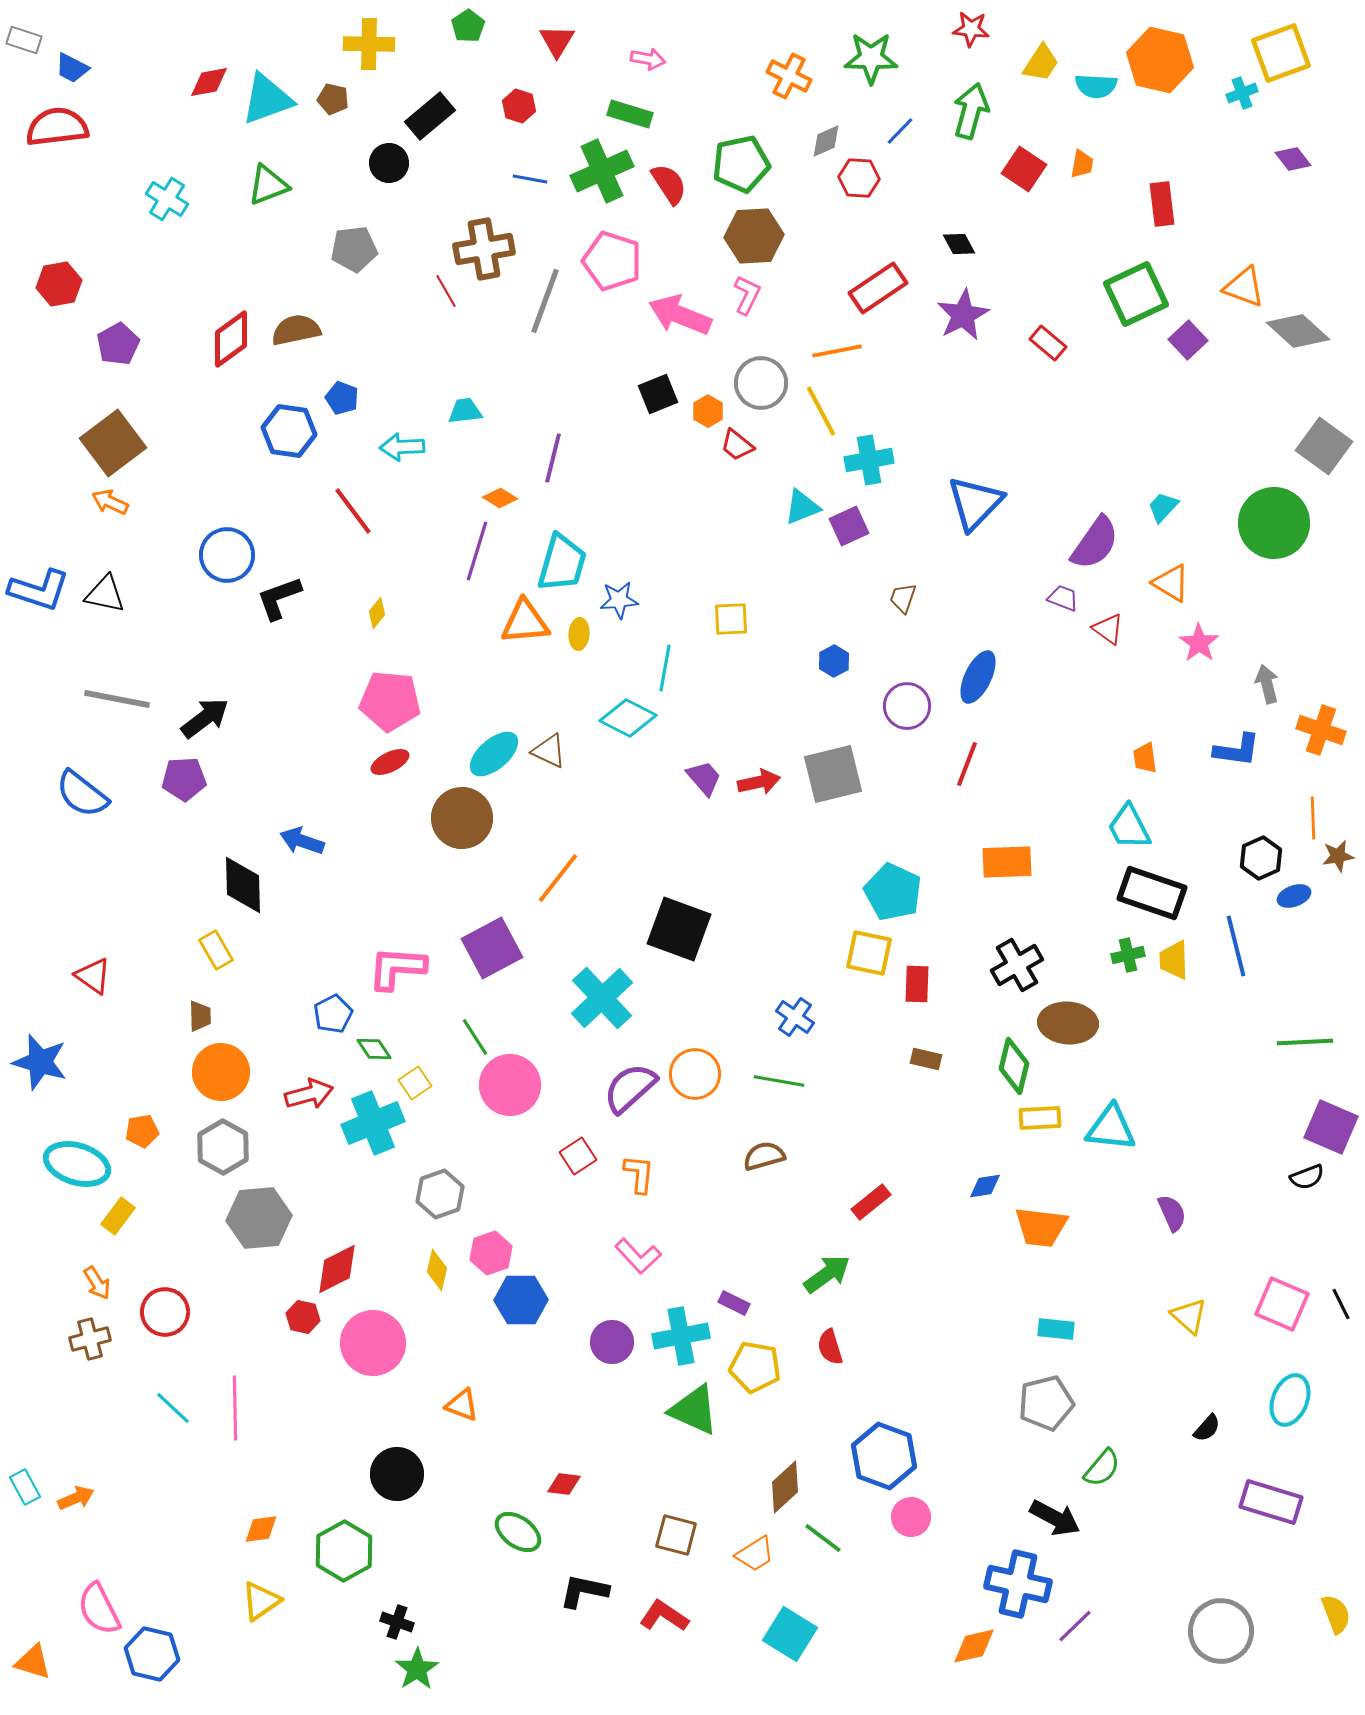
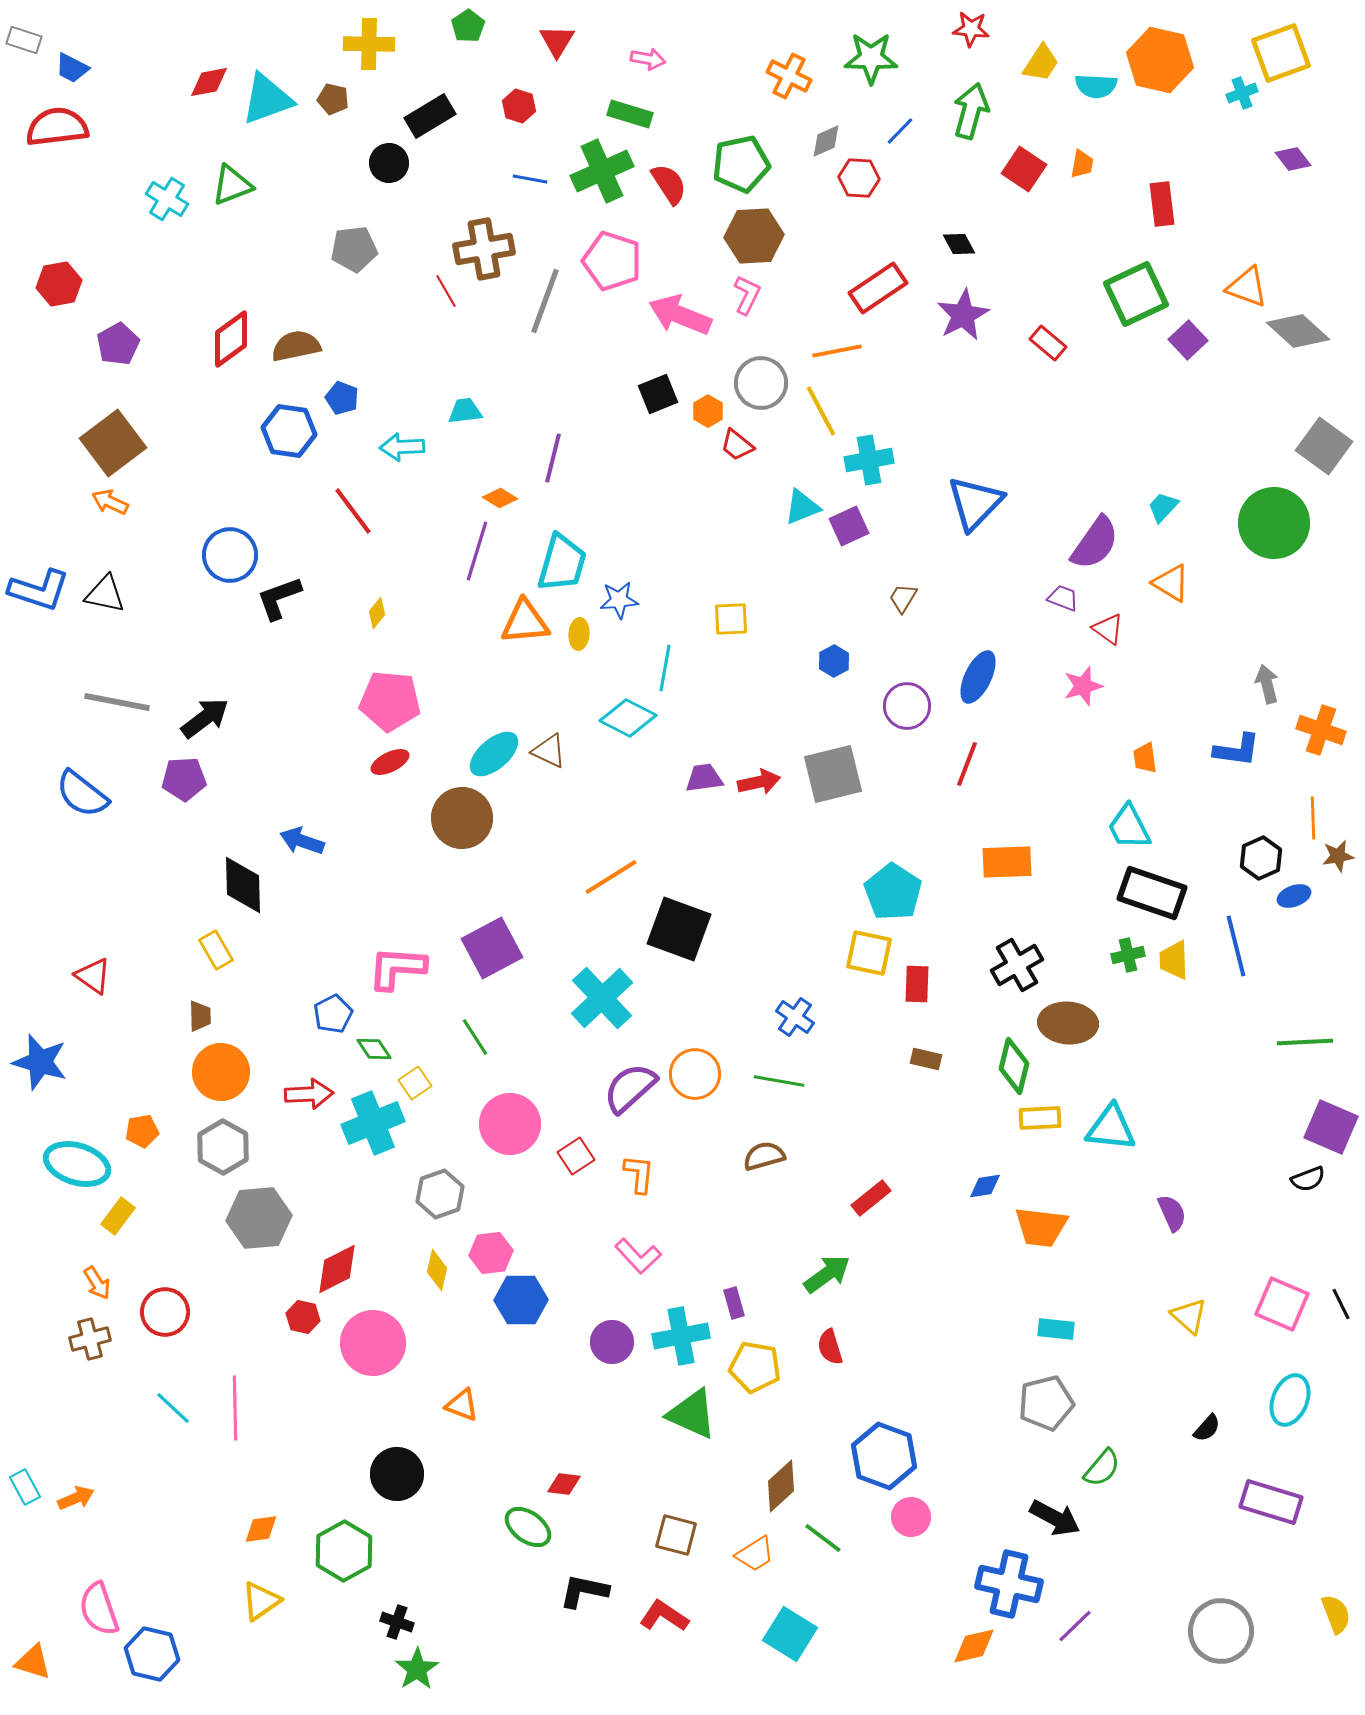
black rectangle at (430, 116): rotated 9 degrees clockwise
green triangle at (268, 185): moved 36 px left
orange triangle at (1244, 287): moved 3 px right
brown semicircle at (296, 330): moved 16 px down
blue circle at (227, 555): moved 3 px right
brown trapezoid at (903, 598): rotated 12 degrees clockwise
pink star at (1199, 643): moved 116 px left, 43 px down; rotated 21 degrees clockwise
gray line at (117, 699): moved 3 px down
purple trapezoid at (704, 778): rotated 57 degrees counterclockwise
orange line at (558, 878): moved 53 px right, 1 px up; rotated 20 degrees clockwise
cyan pentagon at (893, 892): rotated 8 degrees clockwise
pink circle at (510, 1085): moved 39 px down
red arrow at (309, 1094): rotated 12 degrees clockwise
red square at (578, 1156): moved 2 px left
black semicircle at (1307, 1177): moved 1 px right, 2 px down
red rectangle at (871, 1202): moved 4 px up
pink hexagon at (491, 1253): rotated 12 degrees clockwise
purple rectangle at (734, 1303): rotated 48 degrees clockwise
green triangle at (694, 1410): moved 2 px left, 4 px down
brown diamond at (785, 1487): moved 4 px left, 1 px up
green ellipse at (518, 1532): moved 10 px right, 5 px up
blue cross at (1018, 1584): moved 9 px left
pink semicircle at (99, 1609): rotated 8 degrees clockwise
